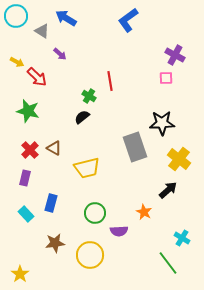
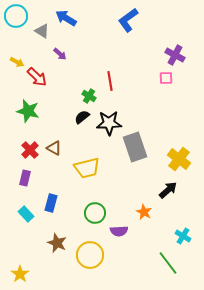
black star: moved 53 px left
cyan cross: moved 1 px right, 2 px up
brown star: moved 2 px right; rotated 30 degrees clockwise
